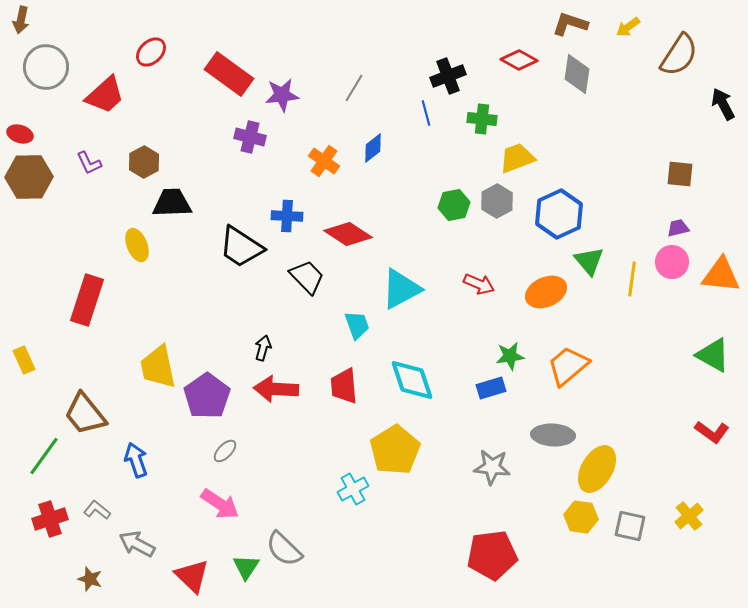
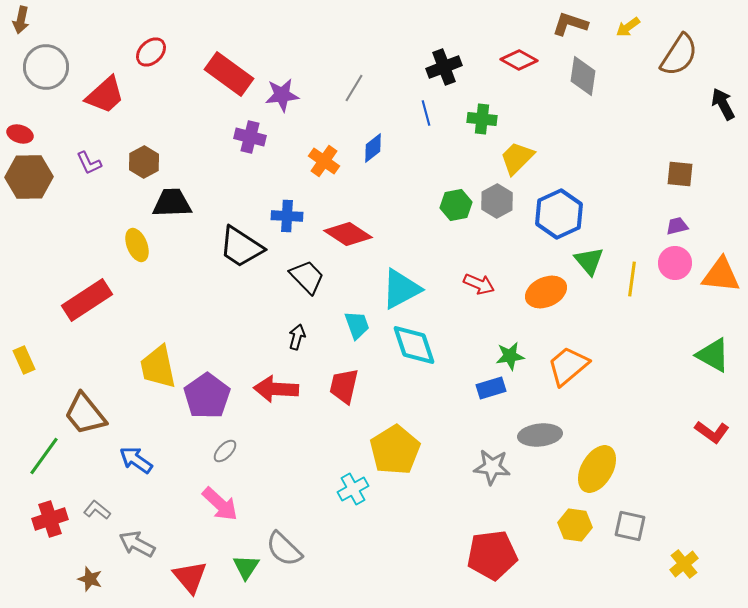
gray diamond at (577, 74): moved 6 px right, 2 px down
black cross at (448, 76): moved 4 px left, 9 px up
yellow trapezoid at (517, 158): rotated 24 degrees counterclockwise
green hexagon at (454, 205): moved 2 px right
purple trapezoid at (678, 228): moved 1 px left, 2 px up
pink circle at (672, 262): moved 3 px right, 1 px down
red rectangle at (87, 300): rotated 39 degrees clockwise
black arrow at (263, 348): moved 34 px right, 11 px up
cyan diamond at (412, 380): moved 2 px right, 35 px up
red trapezoid at (344, 386): rotated 18 degrees clockwise
gray ellipse at (553, 435): moved 13 px left; rotated 9 degrees counterclockwise
blue arrow at (136, 460): rotated 36 degrees counterclockwise
pink arrow at (220, 504): rotated 9 degrees clockwise
yellow cross at (689, 516): moved 5 px left, 48 px down
yellow hexagon at (581, 517): moved 6 px left, 8 px down
red triangle at (192, 576): moved 2 px left, 1 px down; rotated 6 degrees clockwise
